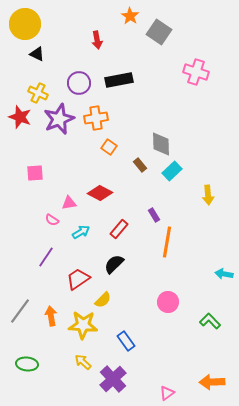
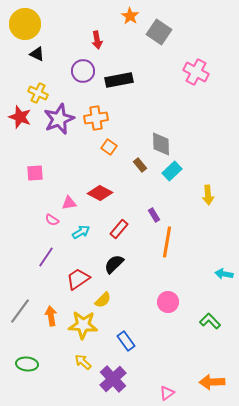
pink cross at (196, 72): rotated 10 degrees clockwise
purple circle at (79, 83): moved 4 px right, 12 px up
